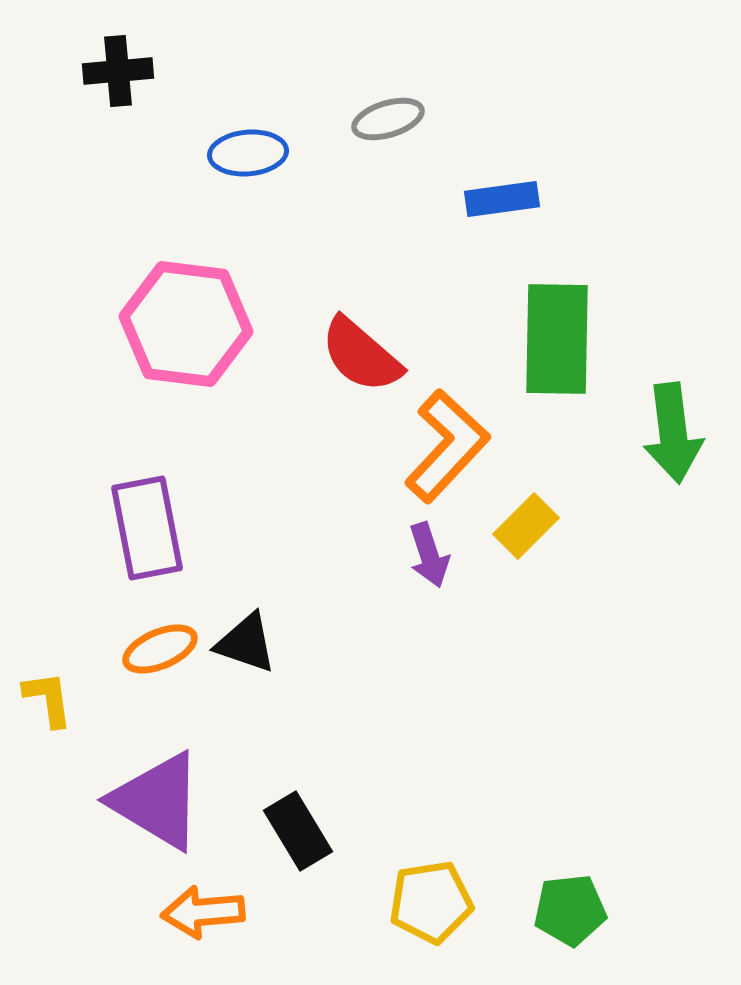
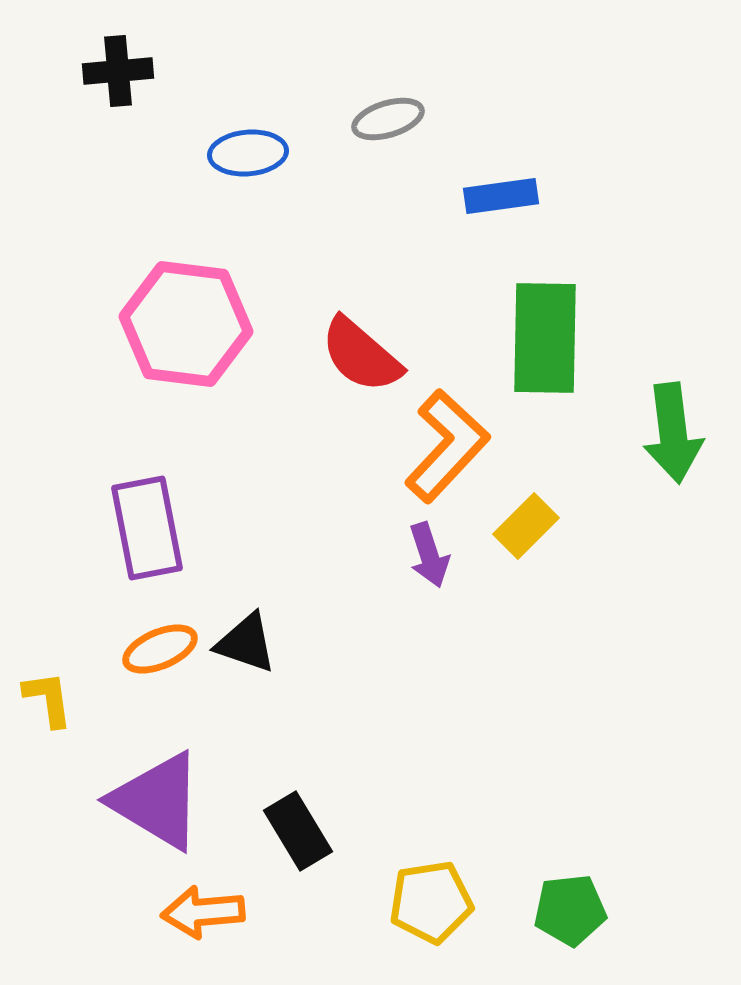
blue rectangle: moved 1 px left, 3 px up
green rectangle: moved 12 px left, 1 px up
